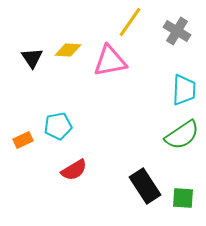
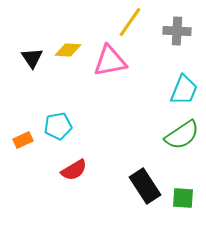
gray cross: rotated 28 degrees counterclockwise
cyan trapezoid: rotated 20 degrees clockwise
